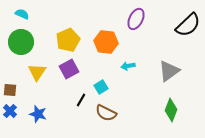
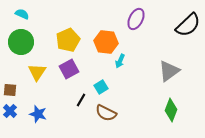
cyan arrow: moved 8 px left, 5 px up; rotated 56 degrees counterclockwise
